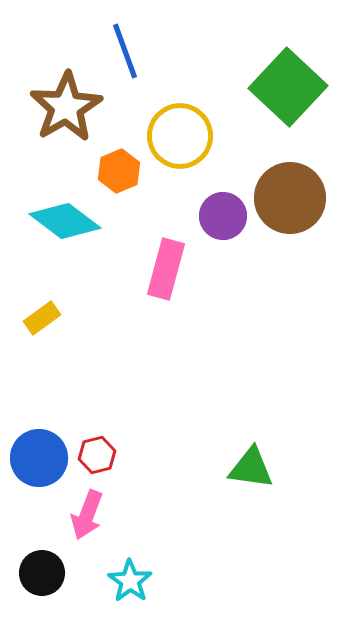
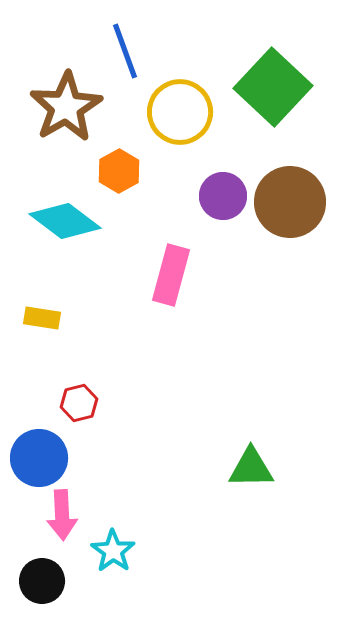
green square: moved 15 px left
yellow circle: moved 24 px up
orange hexagon: rotated 6 degrees counterclockwise
brown circle: moved 4 px down
purple circle: moved 20 px up
pink rectangle: moved 5 px right, 6 px down
yellow rectangle: rotated 45 degrees clockwise
red hexagon: moved 18 px left, 52 px up
green triangle: rotated 9 degrees counterclockwise
pink arrow: moved 25 px left; rotated 24 degrees counterclockwise
black circle: moved 8 px down
cyan star: moved 17 px left, 30 px up
